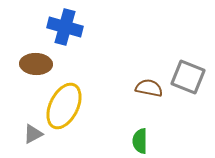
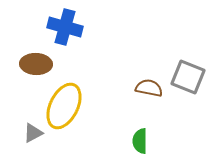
gray triangle: moved 1 px up
